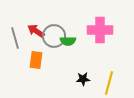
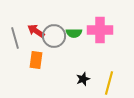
green semicircle: moved 6 px right, 8 px up
black star: rotated 16 degrees counterclockwise
